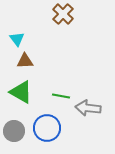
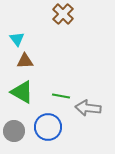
green triangle: moved 1 px right
blue circle: moved 1 px right, 1 px up
